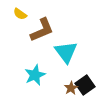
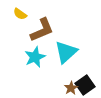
cyan triangle: rotated 25 degrees clockwise
cyan star: moved 18 px up
